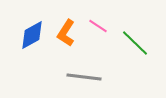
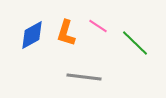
orange L-shape: rotated 16 degrees counterclockwise
